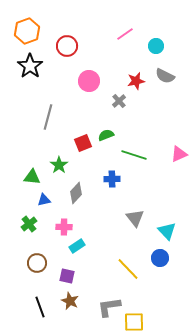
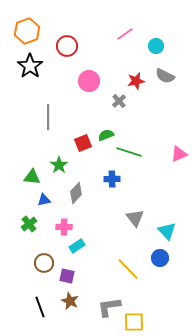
gray line: rotated 15 degrees counterclockwise
green line: moved 5 px left, 3 px up
brown circle: moved 7 px right
